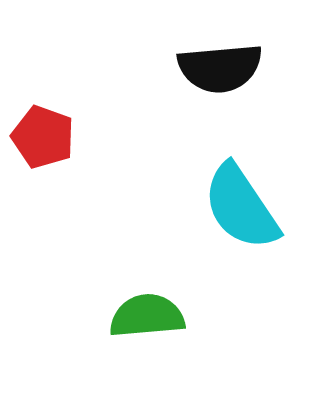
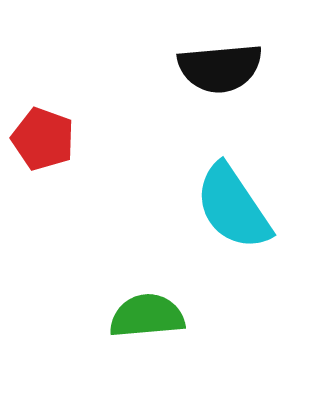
red pentagon: moved 2 px down
cyan semicircle: moved 8 px left
